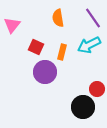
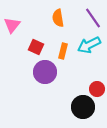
orange rectangle: moved 1 px right, 1 px up
